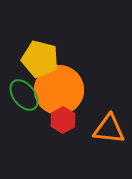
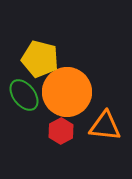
orange circle: moved 8 px right, 2 px down
red hexagon: moved 2 px left, 11 px down
orange triangle: moved 4 px left, 3 px up
